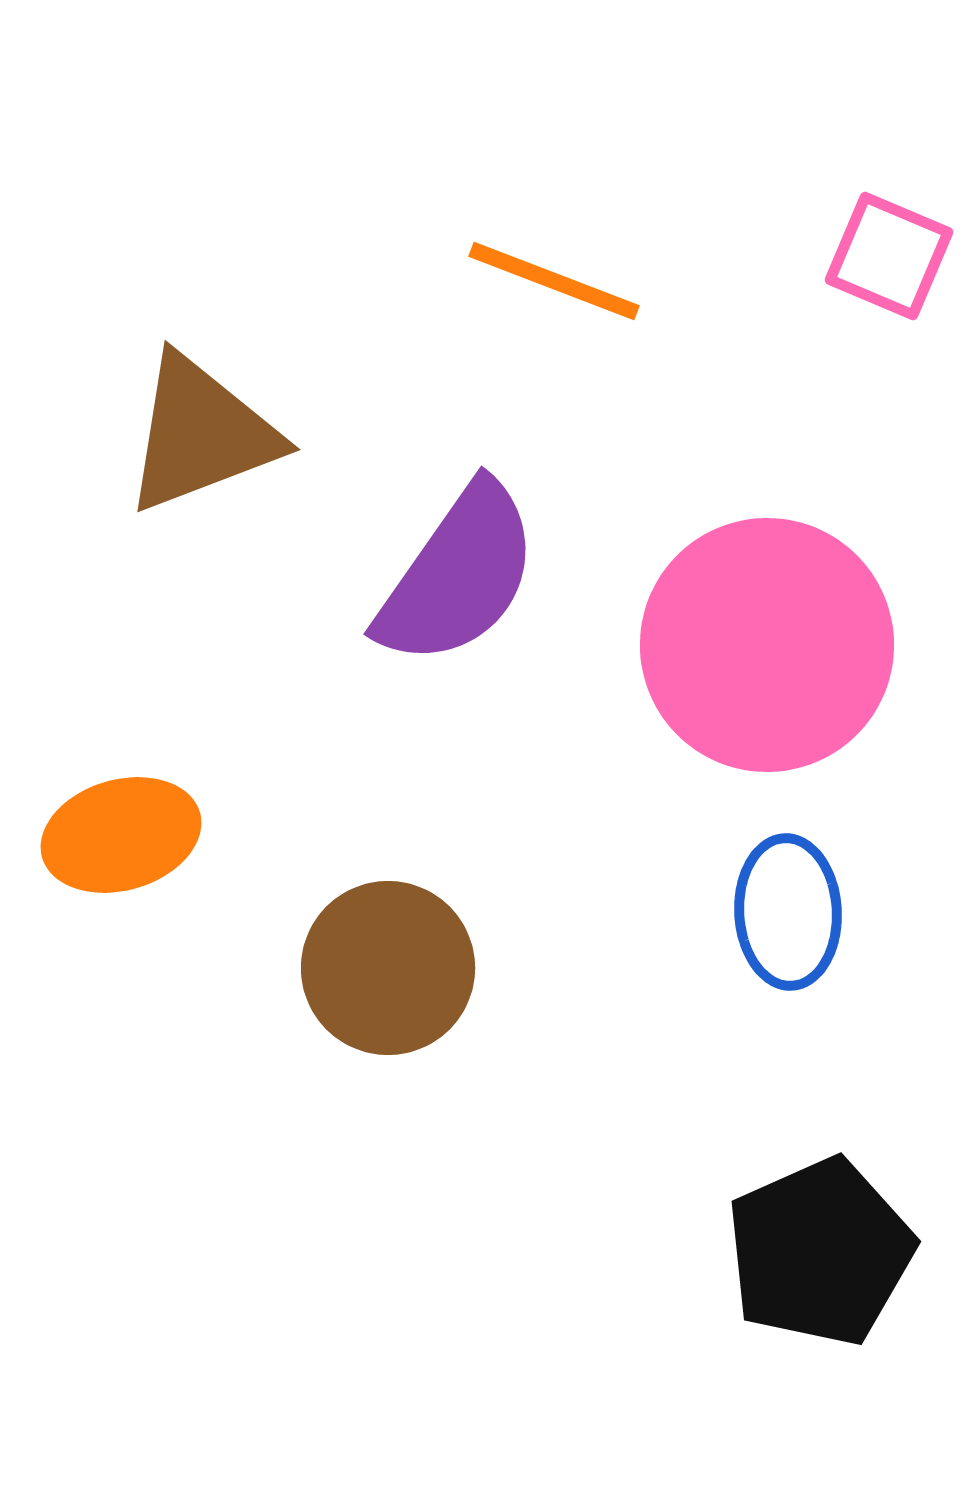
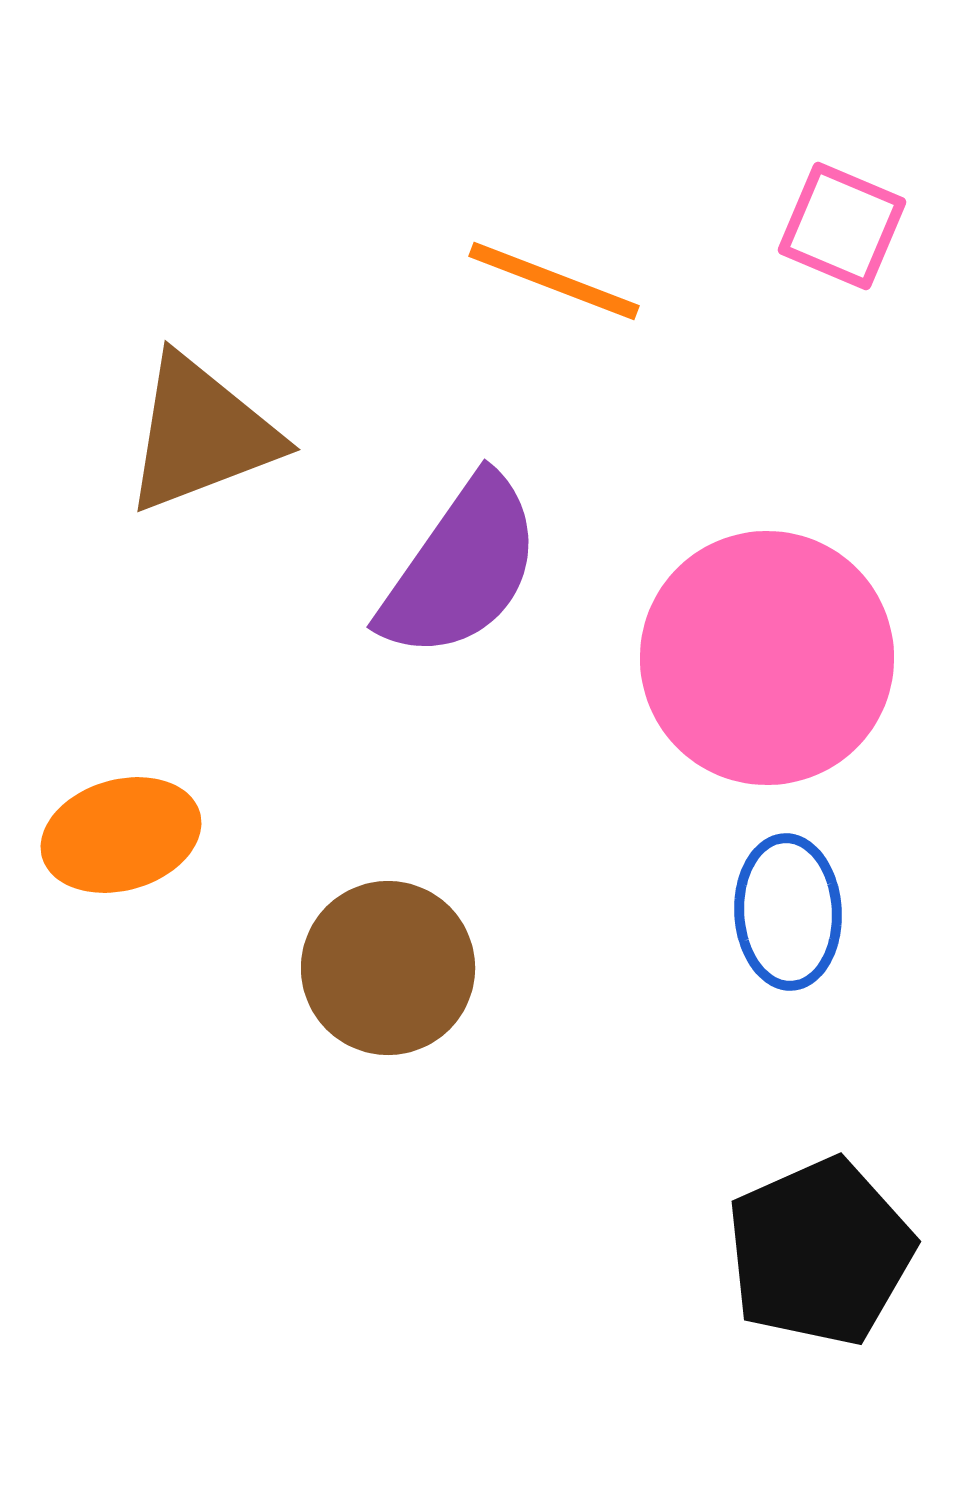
pink square: moved 47 px left, 30 px up
purple semicircle: moved 3 px right, 7 px up
pink circle: moved 13 px down
